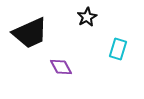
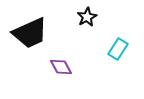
cyan rectangle: rotated 15 degrees clockwise
